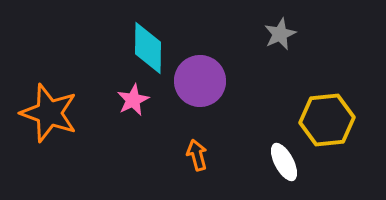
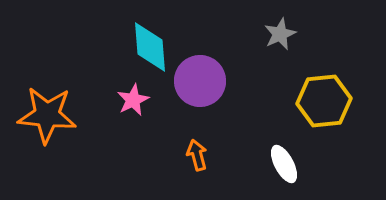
cyan diamond: moved 2 px right, 1 px up; rotated 6 degrees counterclockwise
orange star: moved 2 px left, 2 px down; rotated 14 degrees counterclockwise
yellow hexagon: moved 3 px left, 19 px up
white ellipse: moved 2 px down
